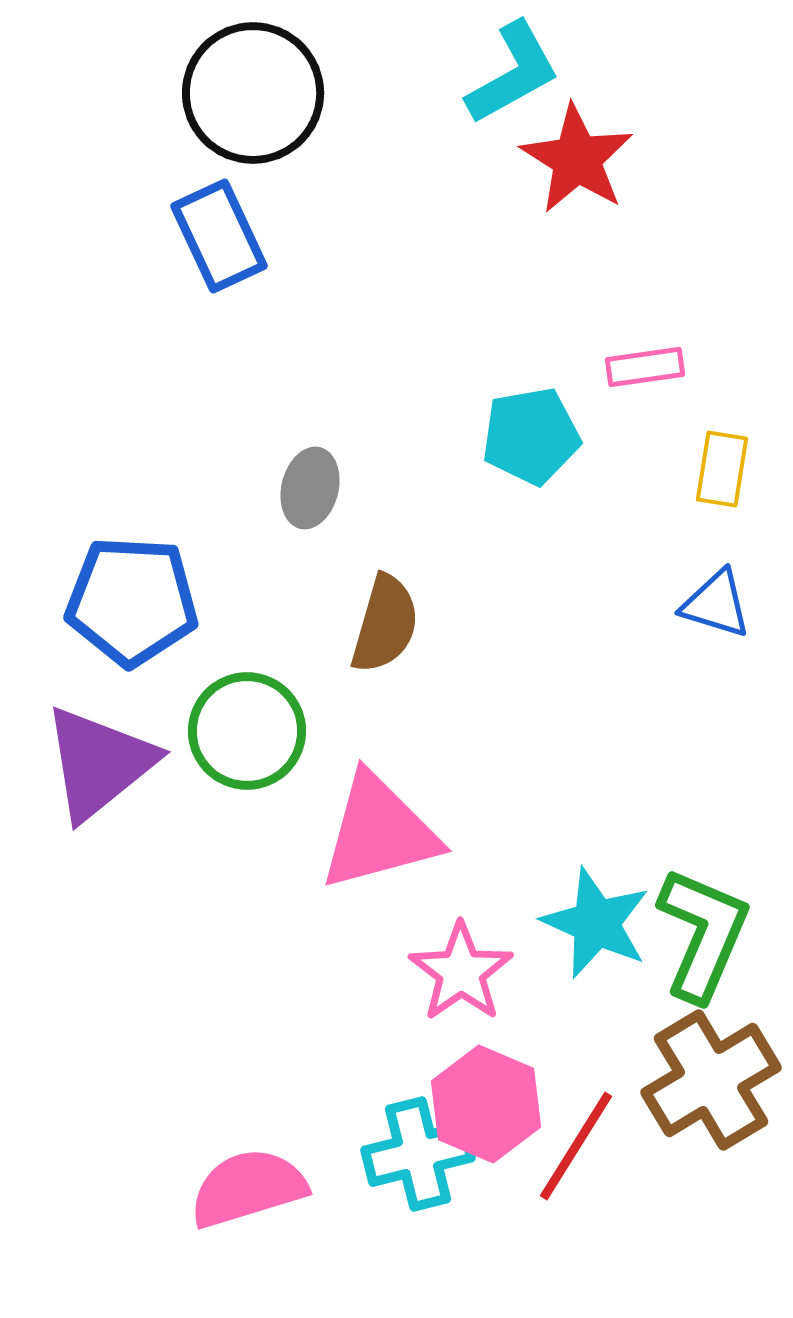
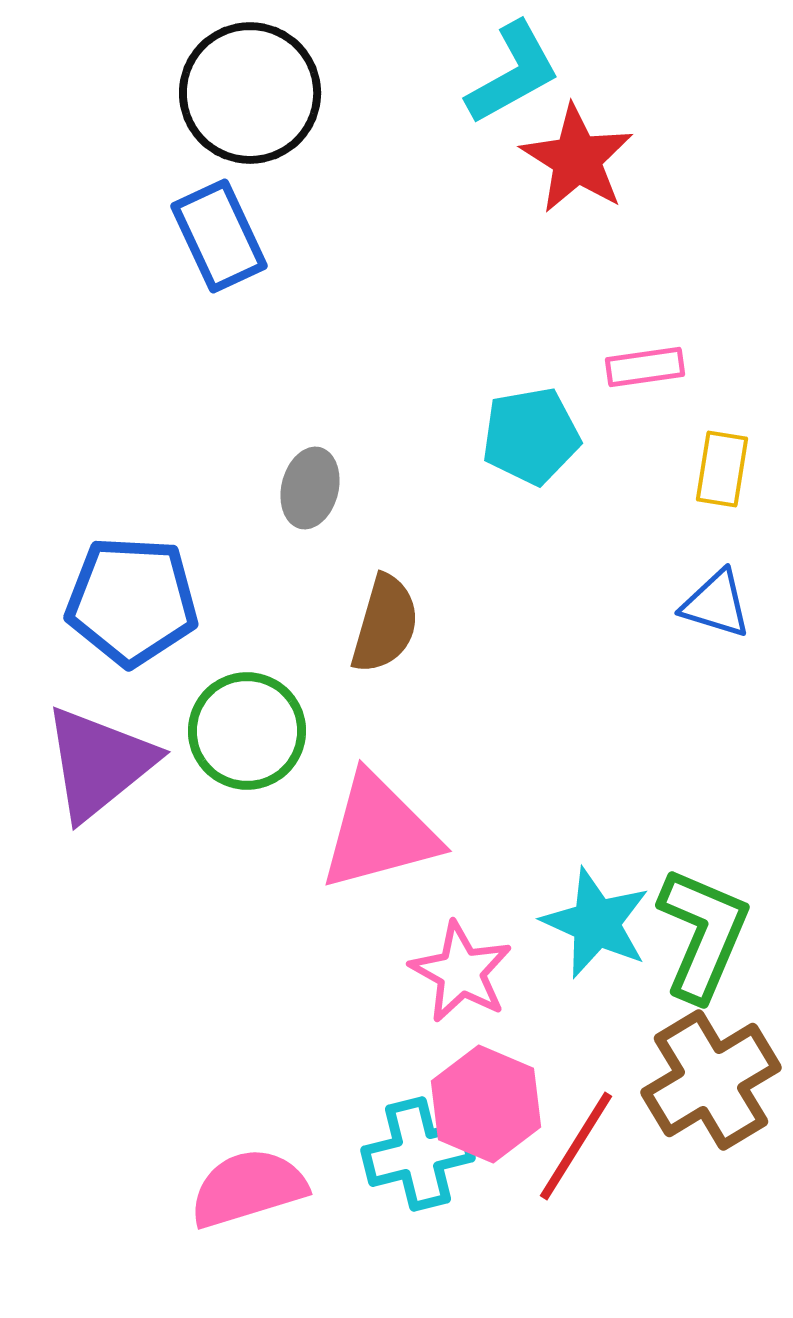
black circle: moved 3 px left
pink star: rotated 8 degrees counterclockwise
